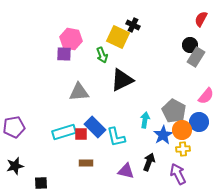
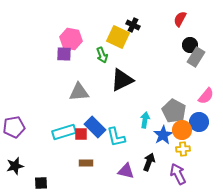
red semicircle: moved 21 px left
